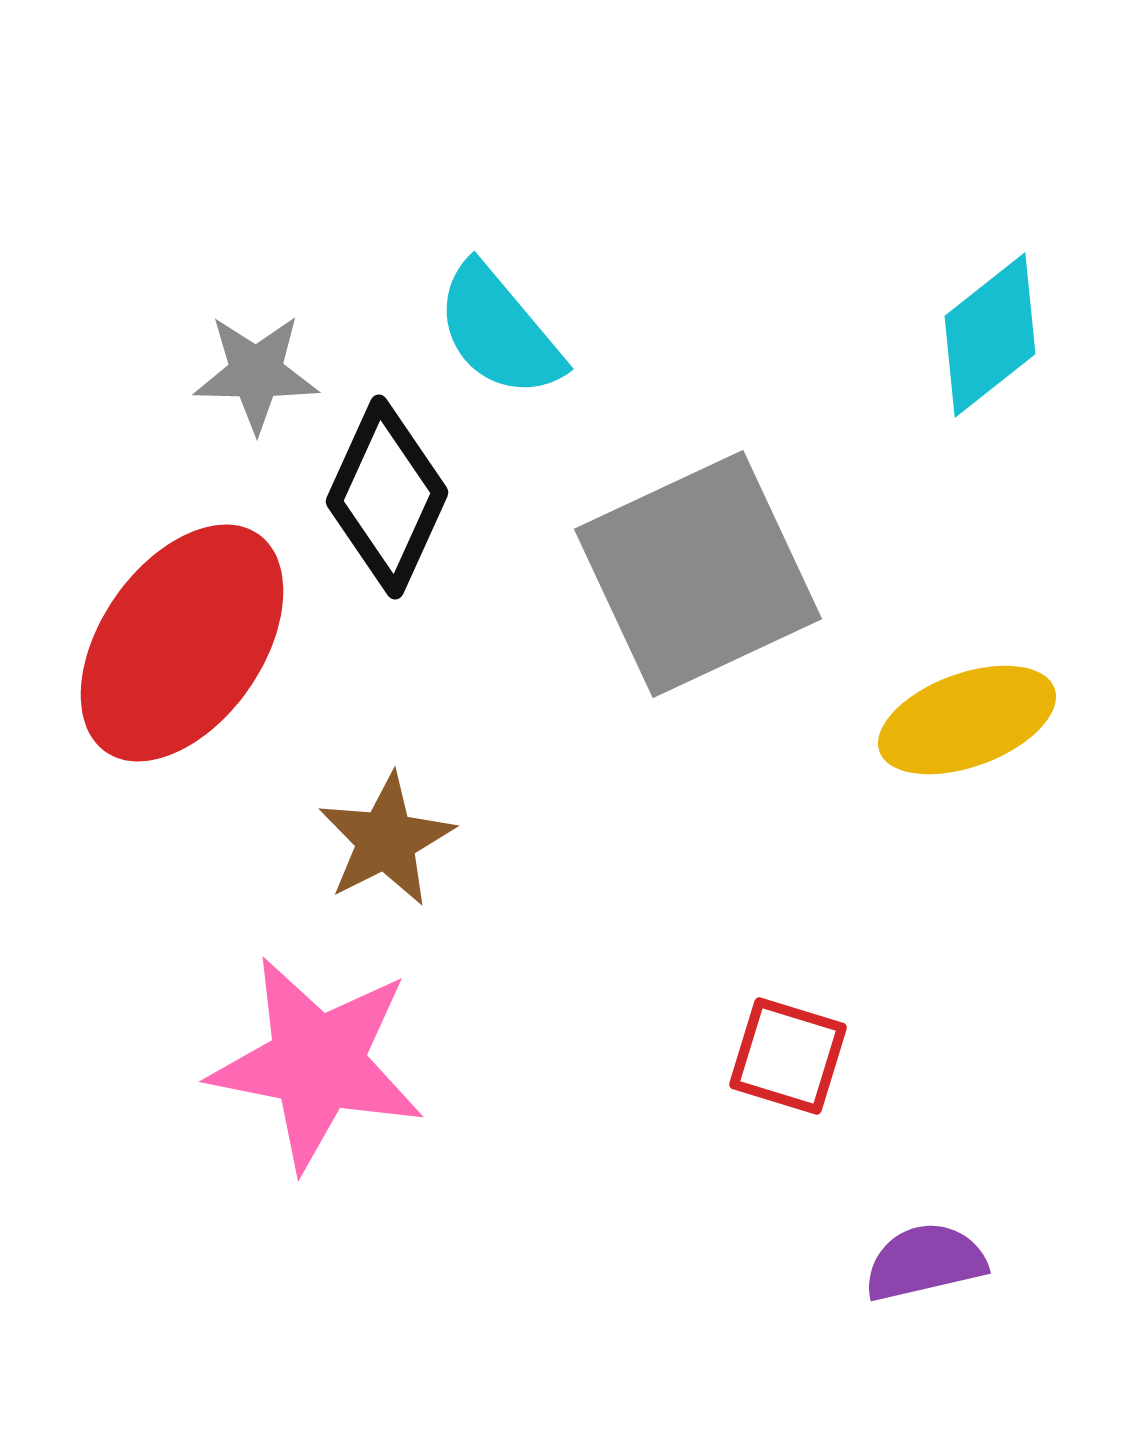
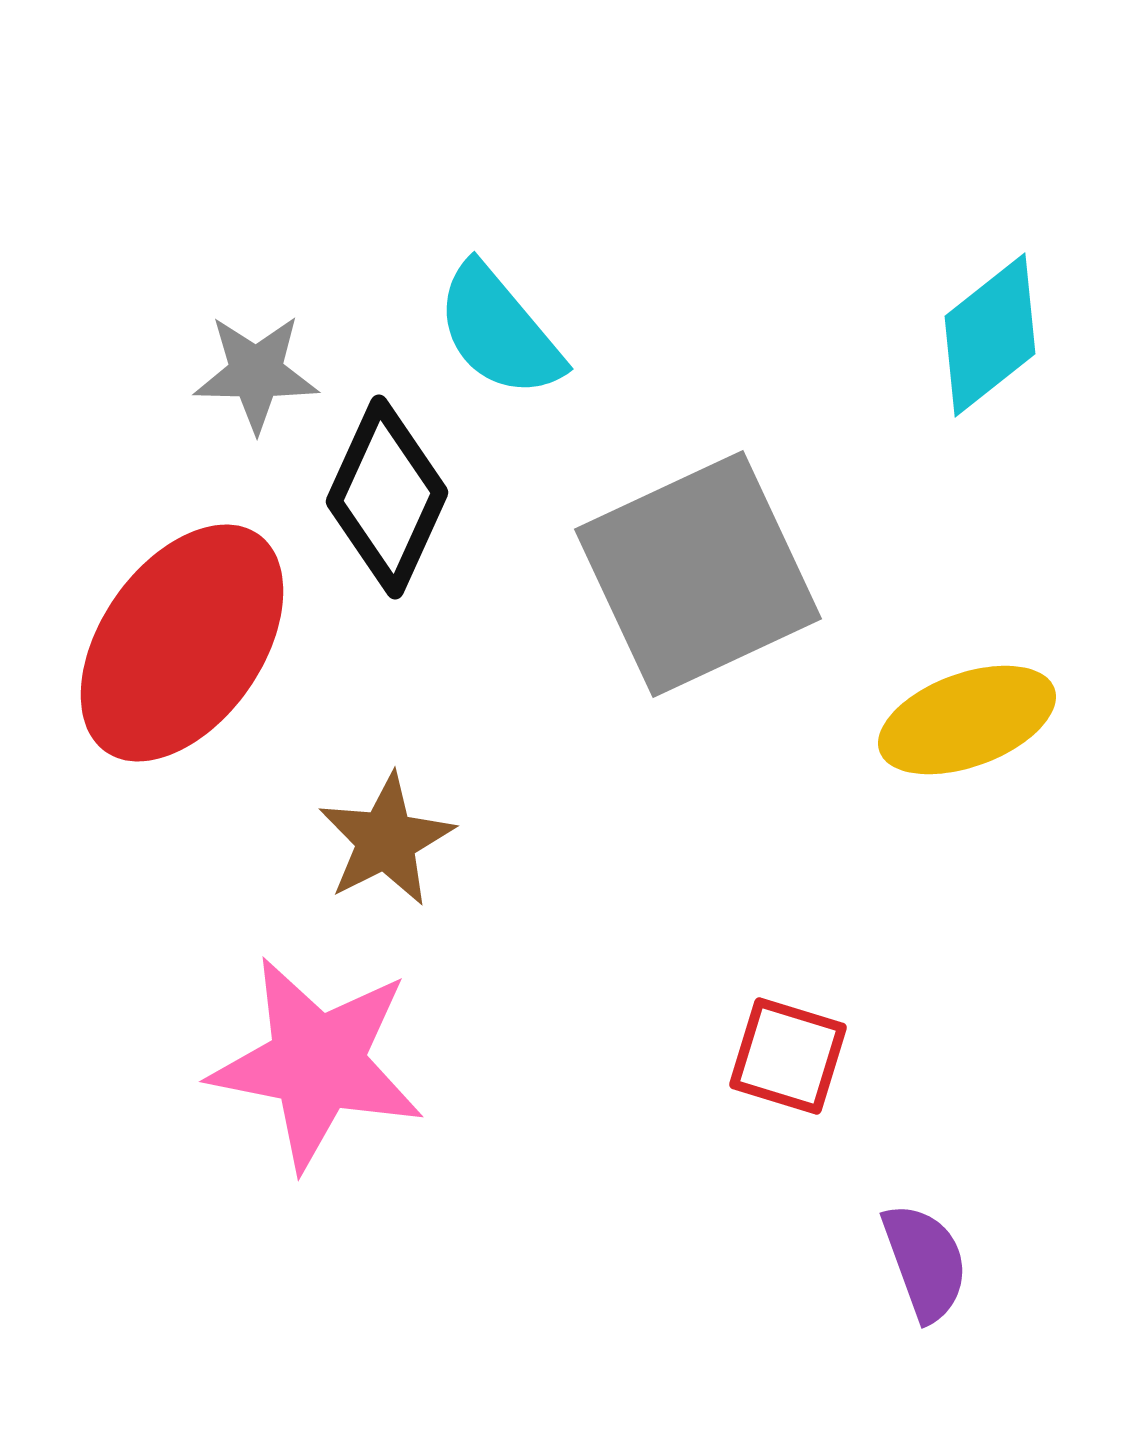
purple semicircle: rotated 83 degrees clockwise
